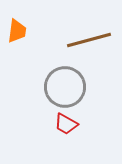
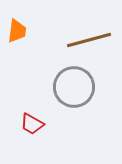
gray circle: moved 9 px right
red trapezoid: moved 34 px left
